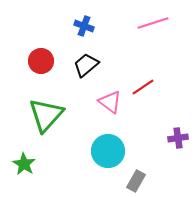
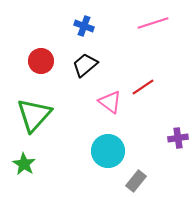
black trapezoid: moved 1 px left
green triangle: moved 12 px left
gray rectangle: rotated 10 degrees clockwise
